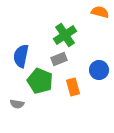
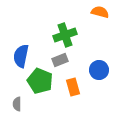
green cross: rotated 15 degrees clockwise
gray rectangle: moved 1 px right, 1 px down
gray semicircle: rotated 80 degrees clockwise
